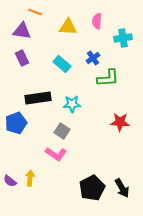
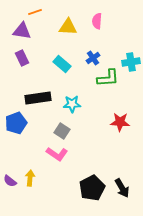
orange line: rotated 40 degrees counterclockwise
cyan cross: moved 8 px right, 24 px down
pink L-shape: moved 1 px right
